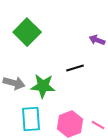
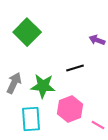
gray arrow: rotated 80 degrees counterclockwise
pink hexagon: moved 15 px up
